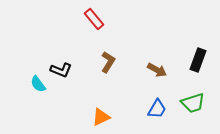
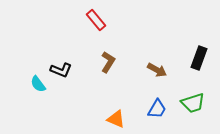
red rectangle: moved 2 px right, 1 px down
black rectangle: moved 1 px right, 2 px up
orange triangle: moved 15 px right, 2 px down; rotated 48 degrees clockwise
